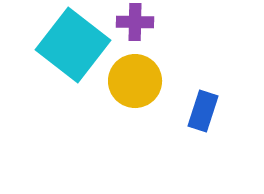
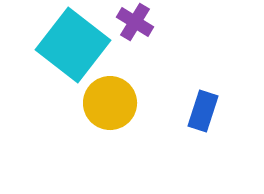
purple cross: rotated 30 degrees clockwise
yellow circle: moved 25 px left, 22 px down
